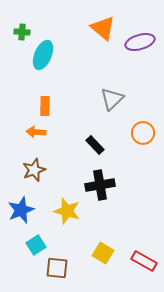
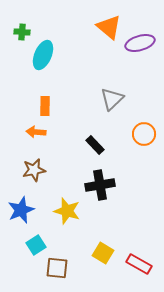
orange triangle: moved 6 px right, 1 px up
purple ellipse: moved 1 px down
orange circle: moved 1 px right, 1 px down
brown star: rotated 10 degrees clockwise
red rectangle: moved 5 px left, 3 px down
